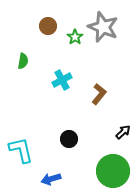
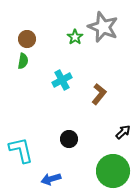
brown circle: moved 21 px left, 13 px down
